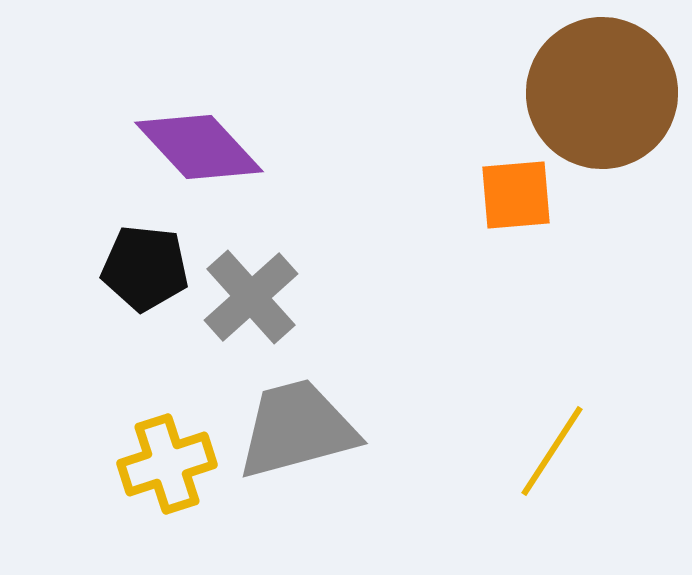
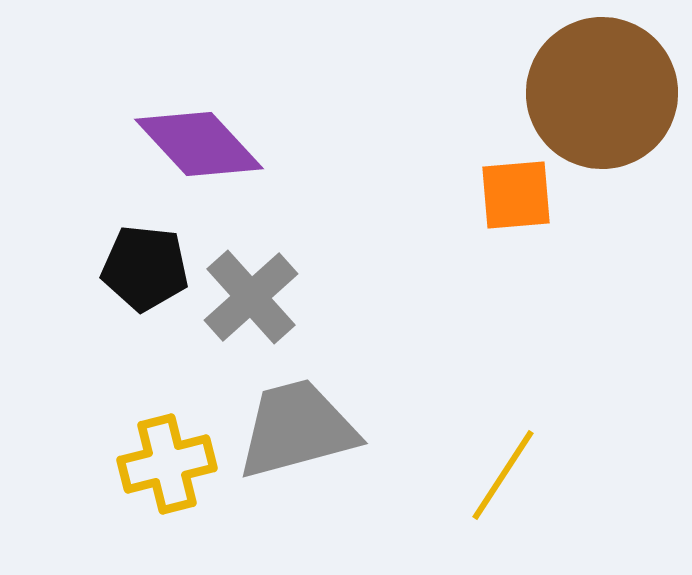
purple diamond: moved 3 px up
yellow line: moved 49 px left, 24 px down
yellow cross: rotated 4 degrees clockwise
